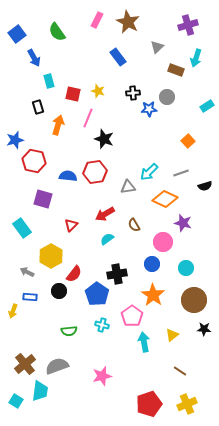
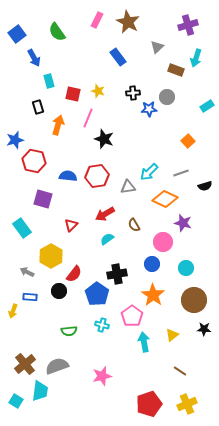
red hexagon at (95, 172): moved 2 px right, 4 px down
